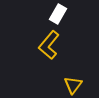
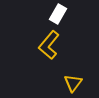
yellow triangle: moved 2 px up
